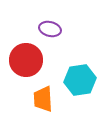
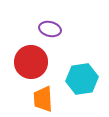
red circle: moved 5 px right, 2 px down
cyan hexagon: moved 2 px right, 1 px up
